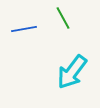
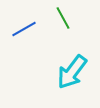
blue line: rotated 20 degrees counterclockwise
